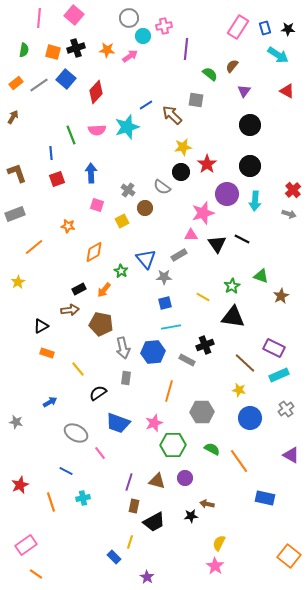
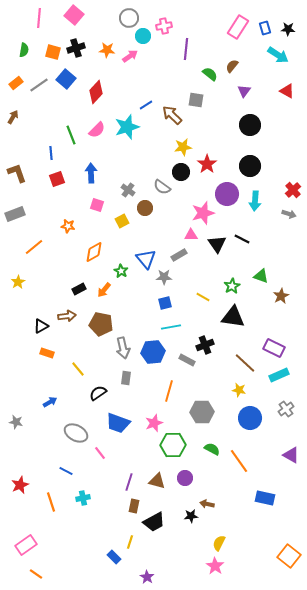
pink semicircle at (97, 130): rotated 42 degrees counterclockwise
brown arrow at (70, 310): moved 3 px left, 6 px down
